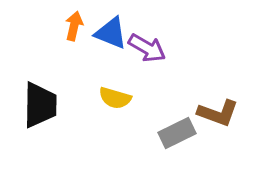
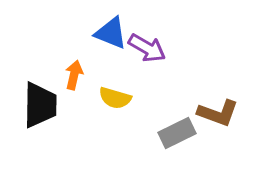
orange arrow: moved 49 px down
